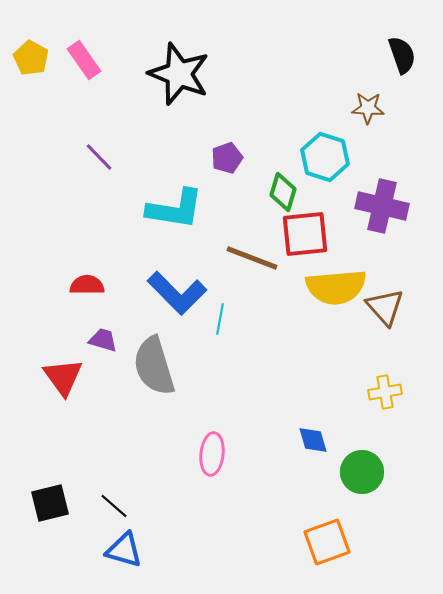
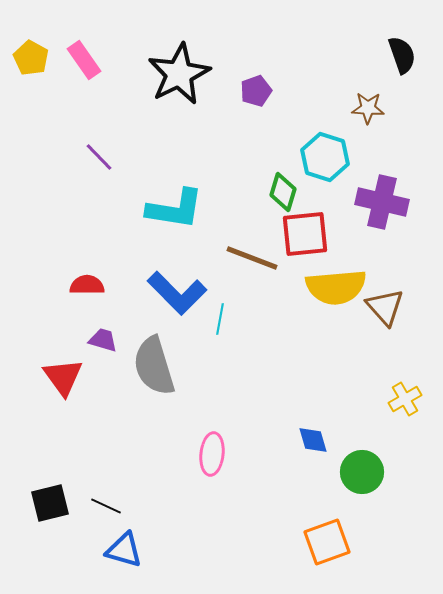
black star: rotated 24 degrees clockwise
purple pentagon: moved 29 px right, 67 px up
purple cross: moved 4 px up
yellow cross: moved 20 px right, 7 px down; rotated 20 degrees counterclockwise
black line: moved 8 px left; rotated 16 degrees counterclockwise
